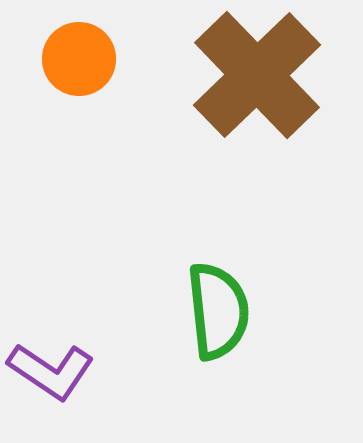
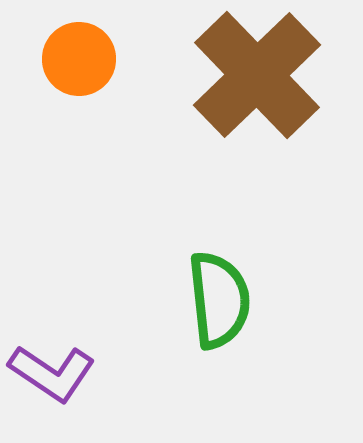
green semicircle: moved 1 px right, 11 px up
purple L-shape: moved 1 px right, 2 px down
